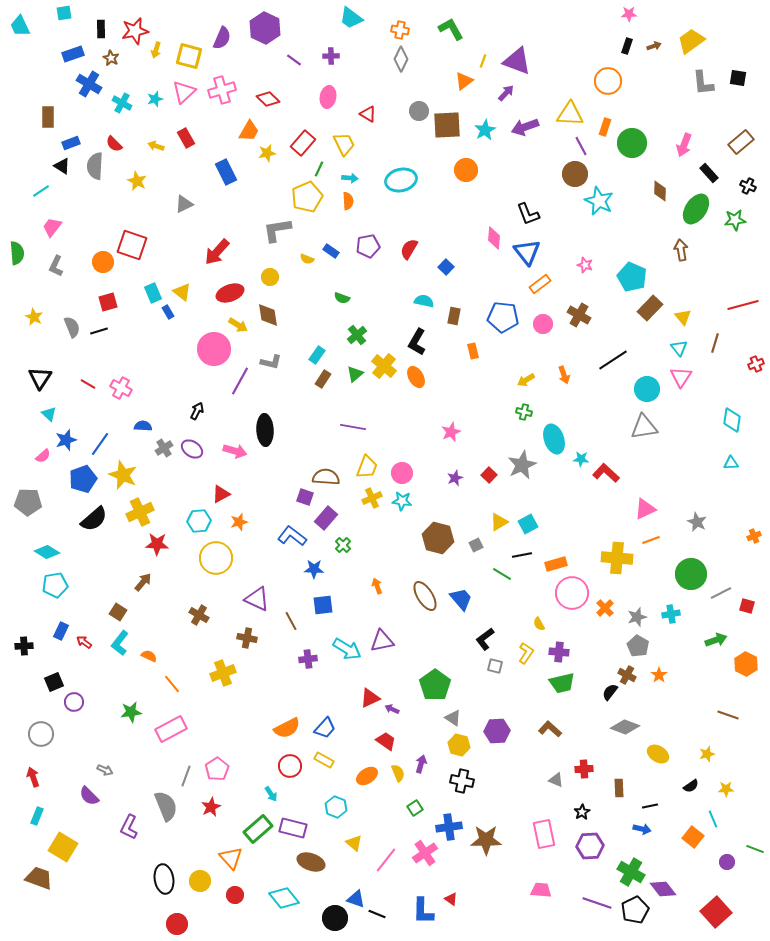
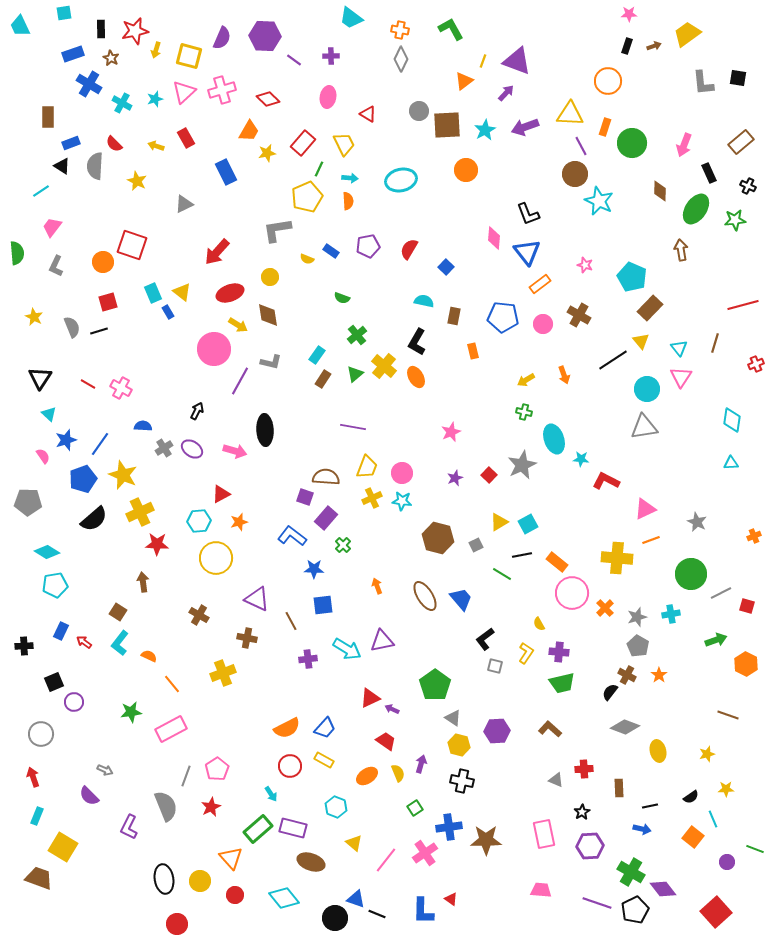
purple hexagon at (265, 28): moved 8 px down; rotated 24 degrees counterclockwise
yellow trapezoid at (691, 41): moved 4 px left, 7 px up
black rectangle at (709, 173): rotated 18 degrees clockwise
yellow triangle at (683, 317): moved 42 px left, 24 px down
pink semicircle at (43, 456): rotated 84 degrees counterclockwise
red L-shape at (606, 473): moved 8 px down; rotated 16 degrees counterclockwise
orange rectangle at (556, 564): moved 1 px right, 2 px up; rotated 55 degrees clockwise
brown arrow at (143, 582): rotated 48 degrees counterclockwise
yellow ellipse at (658, 754): moved 3 px up; rotated 45 degrees clockwise
black semicircle at (691, 786): moved 11 px down
